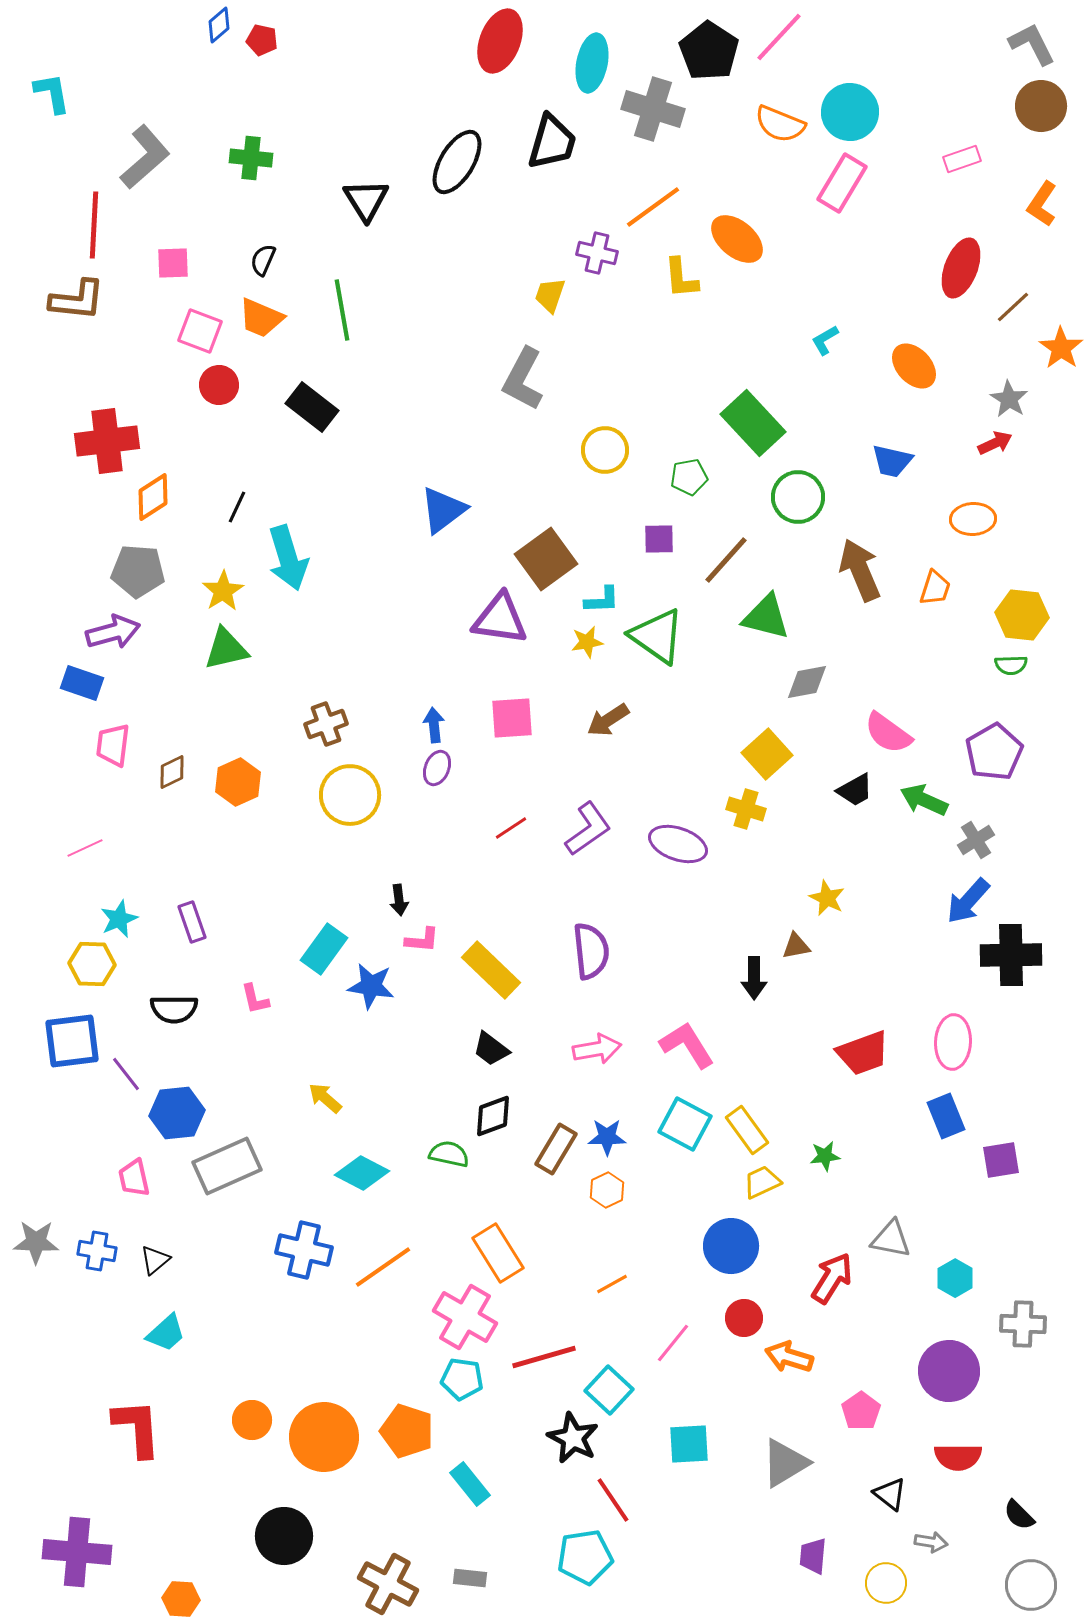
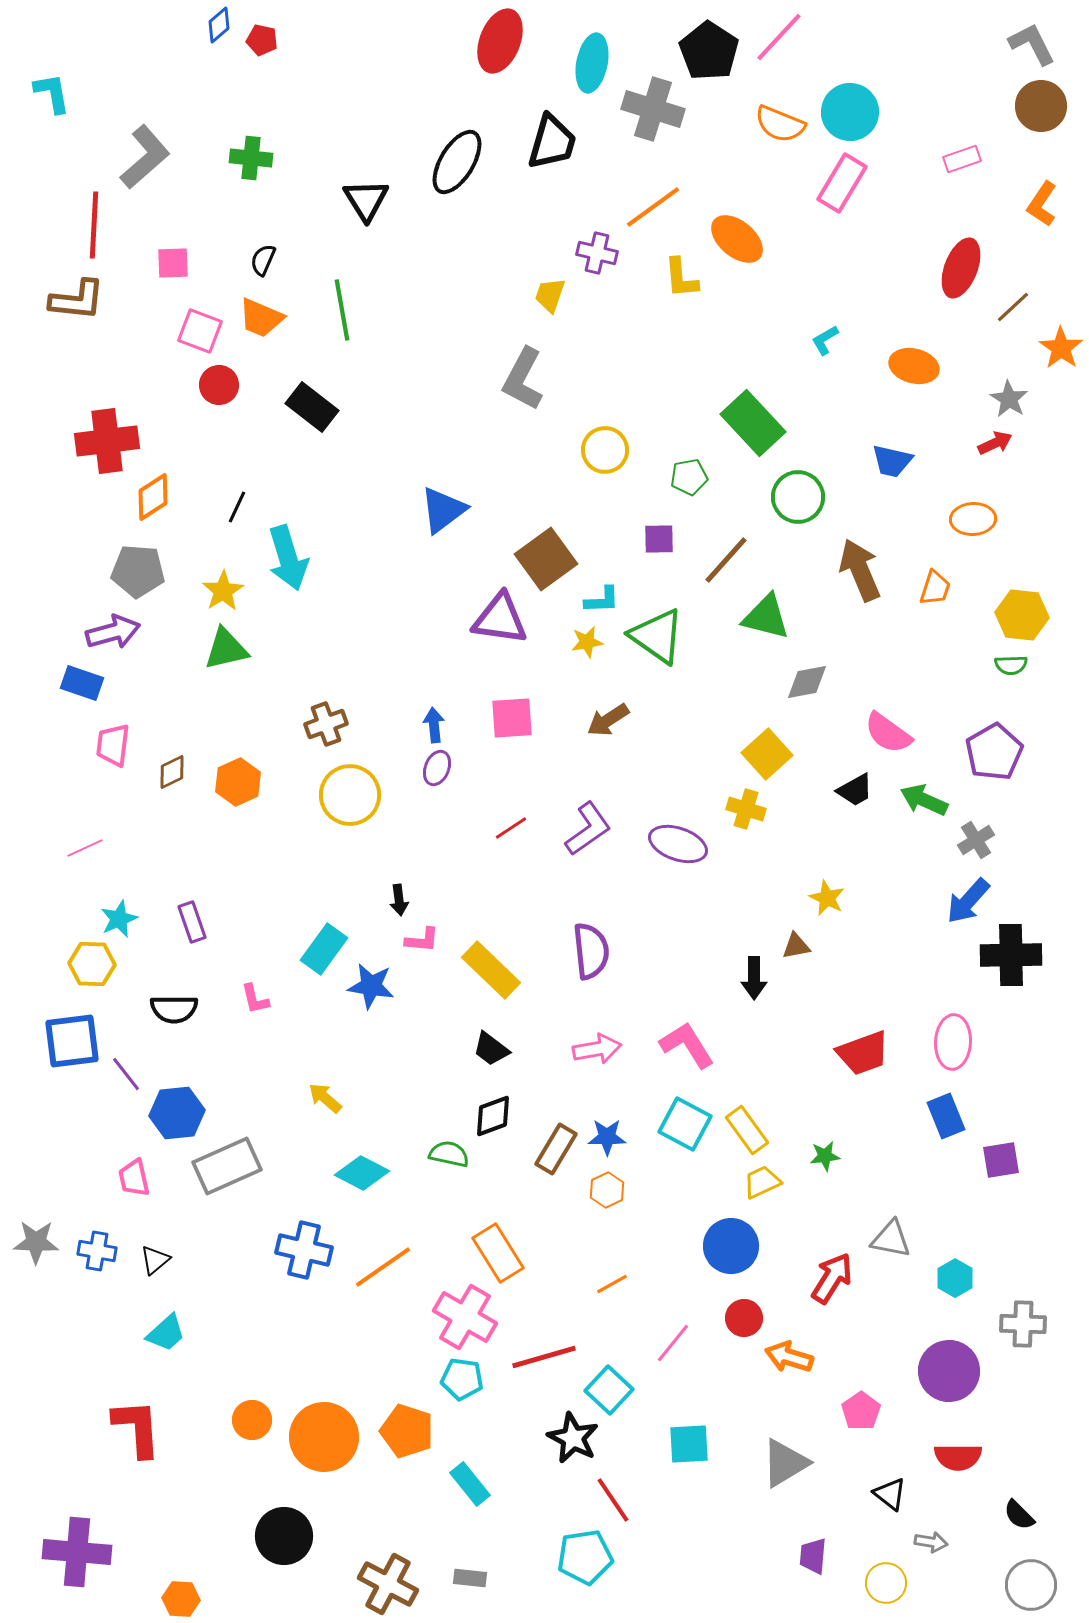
orange ellipse at (914, 366): rotated 33 degrees counterclockwise
